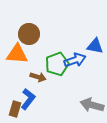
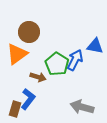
brown circle: moved 2 px up
orange triangle: rotated 40 degrees counterclockwise
blue arrow: rotated 45 degrees counterclockwise
green pentagon: rotated 20 degrees counterclockwise
gray arrow: moved 10 px left, 2 px down
